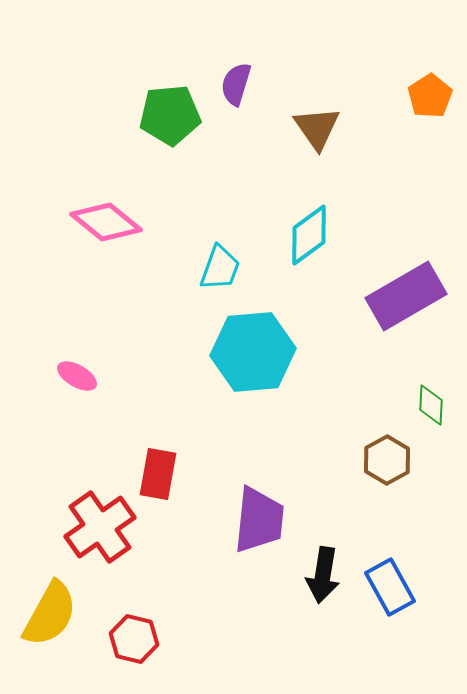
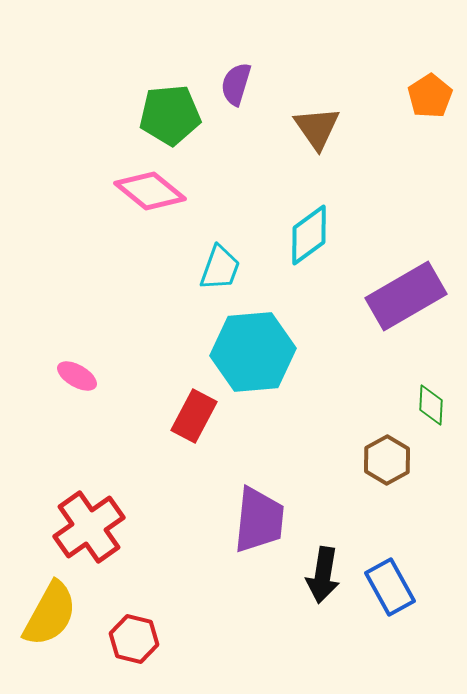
pink diamond: moved 44 px right, 31 px up
red rectangle: moved 36 px right, 58 px up; rotated 18 degrees clockwise
red cross: moved 11 px left
